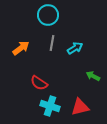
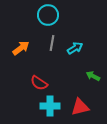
cyan cross: rotated 18 degrees counterclockwise
